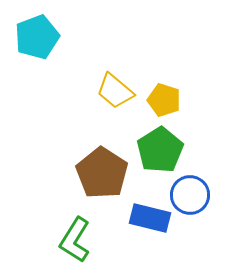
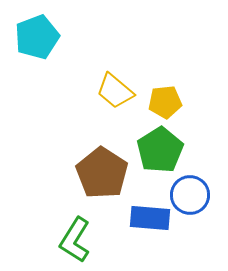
yellow pentagon: moved 1 px right, 2 px down; rotated 24 degrees counterclockwise
blue rectangle: rotated 9 degrees counterclockwise
